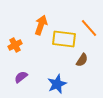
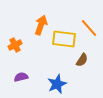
purple semicircle: rotated 24 degrees clockwise
